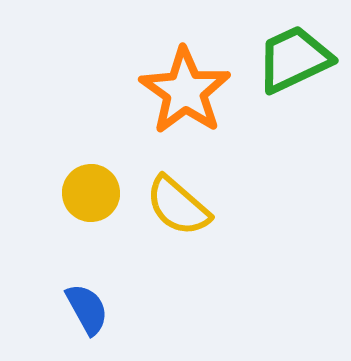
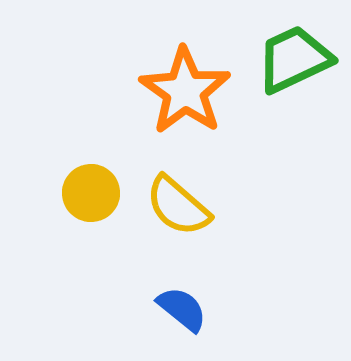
blue semicircle: moved 95 px right; rotated 22 degrees counterclockwise
